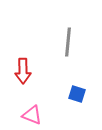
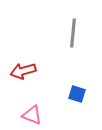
gray line: moved 5 px right, 9 px up
red arrow: rotated 75 degrees clockwise
